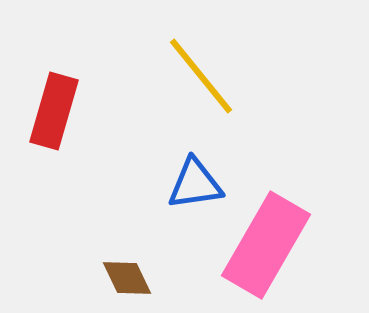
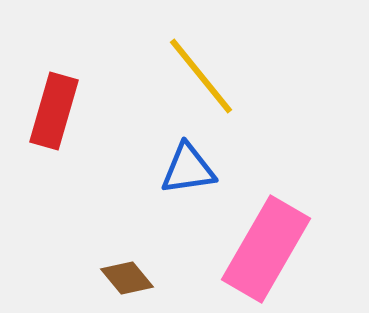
blue triangle: moved 7 px left, 15 px up
pink rectangle: moved 4 px down
brown diamond: rotated 14 degrees counterclockwise
